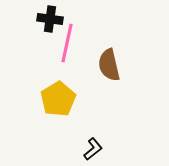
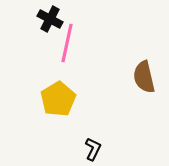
black cross: rotated 20 degrees clockwise
brown semicircle: moved 35 px right, 12 px down
black L-shape: rotated 25 degrees counterclockwise
